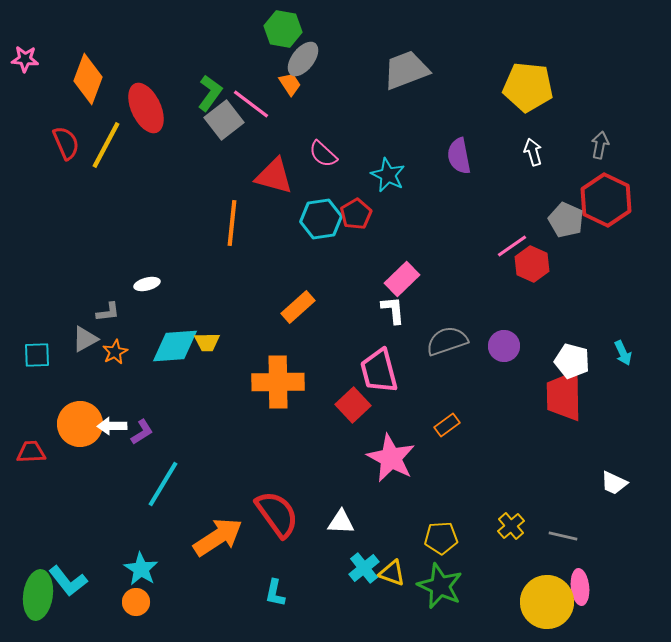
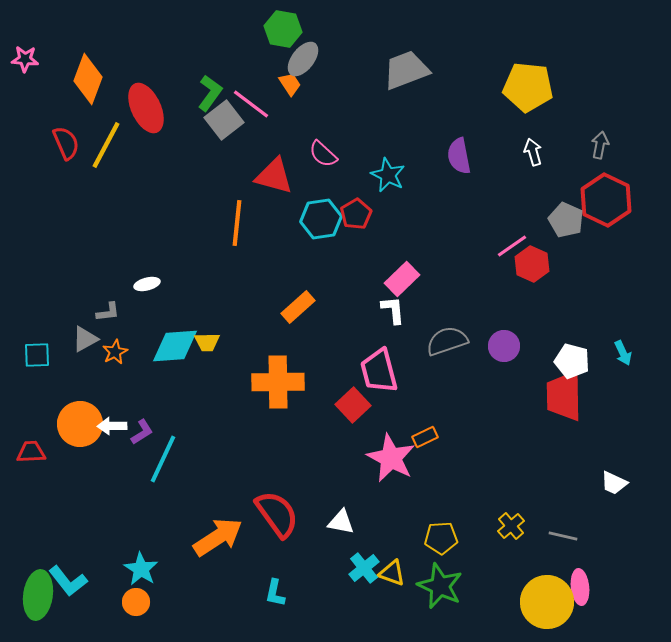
orange line at (232, 223): moved 5 px right
orange rectangle at (447, 425): moved 22 px left, 12 px down; rotated 10 degrees clockwise
cyan line at (163, 484): moved 25 px up; rotated 6 degrees counterclockwise
white triangle at (341, 522): rotated 8 degrees clockwise
